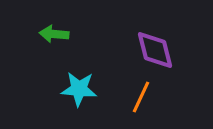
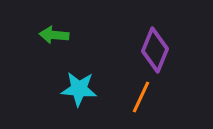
green arrow: moved 1 px down
purple diamond: rotated 36 degrees clockwise
